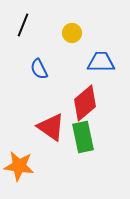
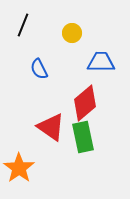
orange star: moved 2 px down; rotated 28 degrees clockwise
